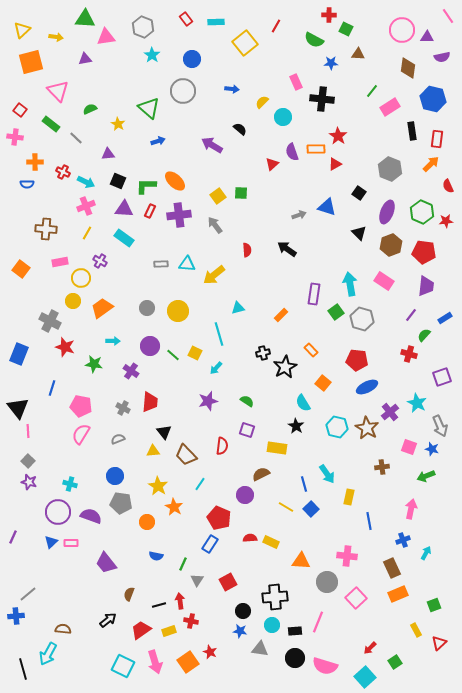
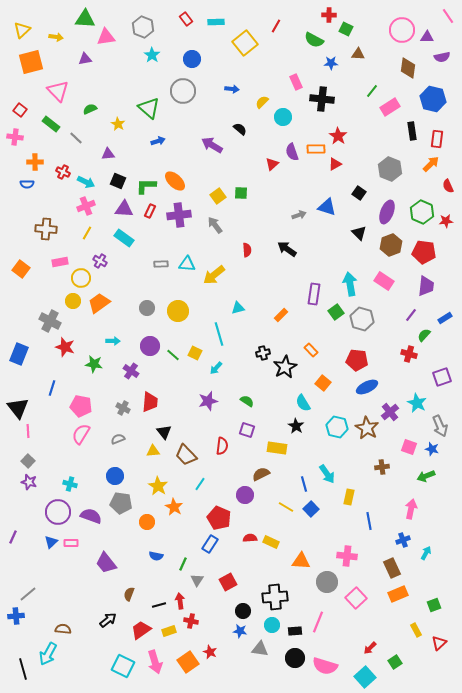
orange trapezoid at (102, 308): moved 3 px left, 5 px up
